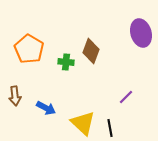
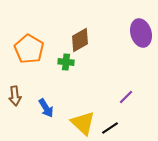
brown diamond: moved 11 px left, 11 px up; rotated 40 degrees clockwise
blue arrow: rotated 30 degrees clockwise
black line: rotated 66 degrees clockwise
